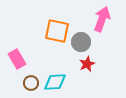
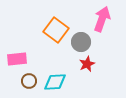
orange square: moved 1 px left, 1 px up; rotated 25 degrees clockwise
pink rectangle: rotated 66 degrees counterclockwise
brown circle: moved 2 px left, 2 px up
